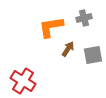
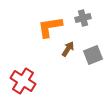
gray cross: moved 1 px left
orange L-shape: moved 1 px left
gray square: rotated 12 degrees counterclockwise
